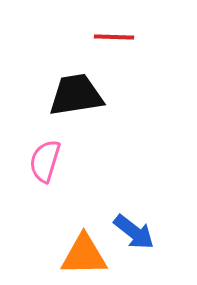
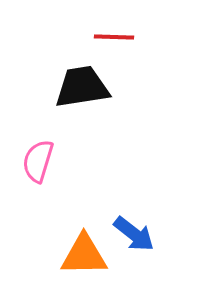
black trapezoid: moved 6 px right, 8 px up
pink semicircle: moved 7 px left
blue arrow: moved 2 px down
